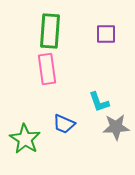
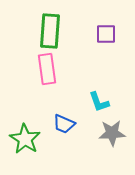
gray star: moved 4 px left, 6 px down
